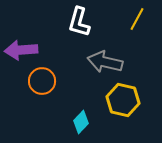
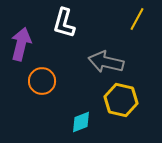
white L-shape: moved 15 px left, 1 px down
purple arrow: moved 6 px up; rotated 108 degrees clockwise
gray arrow: moved 1 px right
yellow hexagon: moved 2 px left
cyan diamond: rotated 25 degrees clockwise
